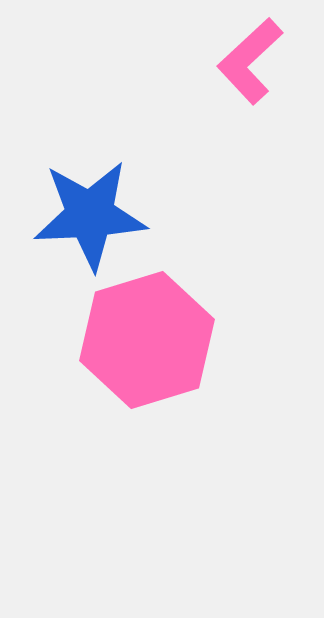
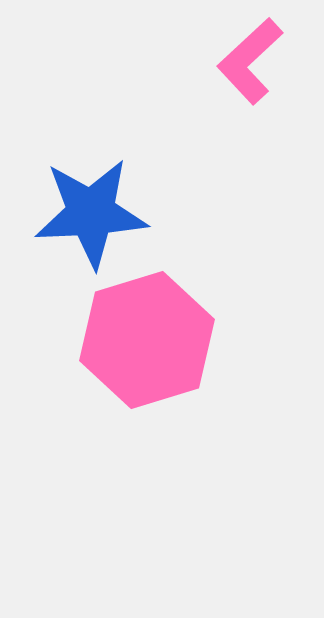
blue star: moved 1 px right, 2 px up
